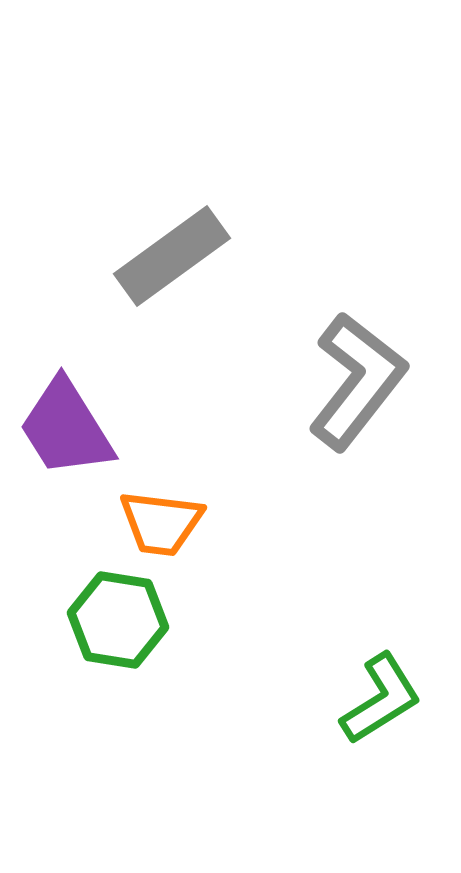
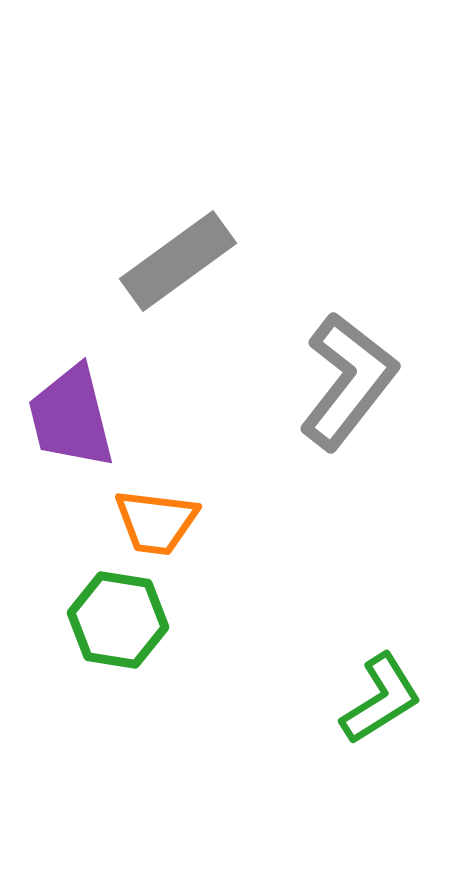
gray rectangle: moved 6 px right, 5 px down
gray L-shape: moved 9 px left
purple trapezoid: moved 5 px right, 11 px up; rotated 18 degrees clockwise
orange trapezoid: moved 5 px left, 1 px up
